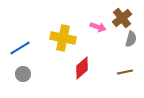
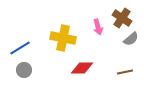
brown cross: rotated 18 degrees counterclockwise
pink arrow: rotated 56 degrees clockwise
gray semicircle: rotated 35 degrees clockwise
red diamond: rotated 40 degrees clockwise
gray circle: moved 1 px right, 4 px up
